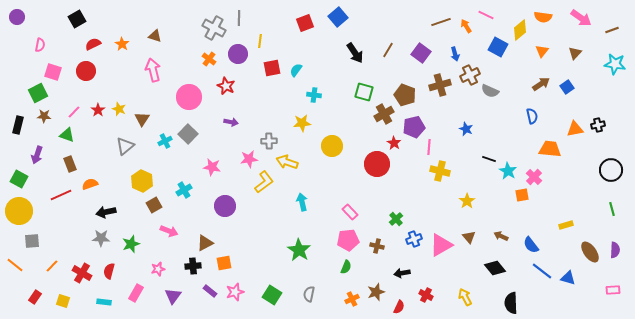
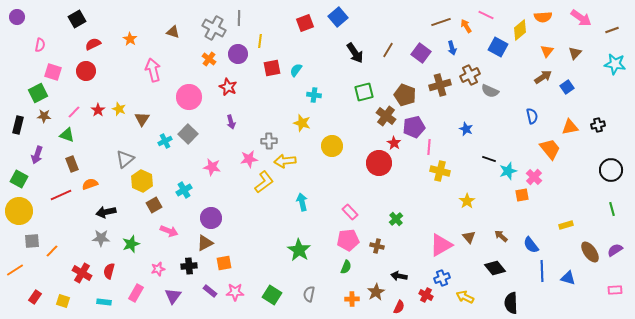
orange semicircle at (543, 17): rotated 12 degrees counterclockwise
brown triangle at (155, 36): moved 18 px right, 4 px up
orange star at (122, 44): moved 8 px right, 5 px up
orange triangle at (542, 51): moved 5 px right
blue arrow at (455, 54): moved 3 px left, 6 px up
brown arrow at (541, 84): moved 2 px right, 7 px up
red star at (226, 86): moved 2 px right, 1 px down
green square at (364, 92): rotated 30 degrees counterclockwise
brown cross at (384, 114): moved 2 px right, 2 px down; rotated 24 degrees counterclockwise
purple arrow at (231, 122): rotated 64 degrees clockwise
yellow star at (302, 123): rotated 24 degrees clockwise
orange triangle at (575, 129): moved 5 px left, 2 px up
gray triangle at (125, 146): moved 13 px down
orange trapezoid at (550, 149): rotated 45 degrees clockwise
yellow arrow at (287, 162): moved 2 px left, 1 px up; rotated 25 degrees counterclockwise
brown rectangle at (70, 164): moved 2 px right
red circle at (377, 164): moved 2 px right, 1 px up
cyan star at (508, 171): rotated 24 degrees clockwise
purple circle at (225, 206): moved 14 px left, 12 px down
brown arrow at (501, 236): rotated 16 degrees clockwise
blue cross at (414, 239): moved 28 px right, 39 px down
purple semicircle at (615, 250): rotated 126 degrees counterclockwise
orange line at (15, 265): moved 5 px down; rotated 72 degrees counterclockwise
orange line at (52, 266): moved 15 px up
black cross at (193, 266): moved 4 px left
blue line at (542, 271): rotated 50 degrees clockwise
black arrow at (402, 273): moved 3 px left, 3 px down; rotated 21 degrees clockwise
pink rectangle at (613, 290): moved 2 px right
pink star at (235, 292): rotated 18 degrees clockwise
brown star at (376, 292): rotated 12 degrees counterclockwise
yellow arrow at (465, 297): rotated 36 degrees counterclockwise
orange cross at (352, 299): rotated 24 degrees clockwise
